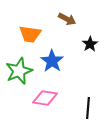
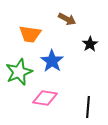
green star: moved 1 px down
black line: moved 1 px up
